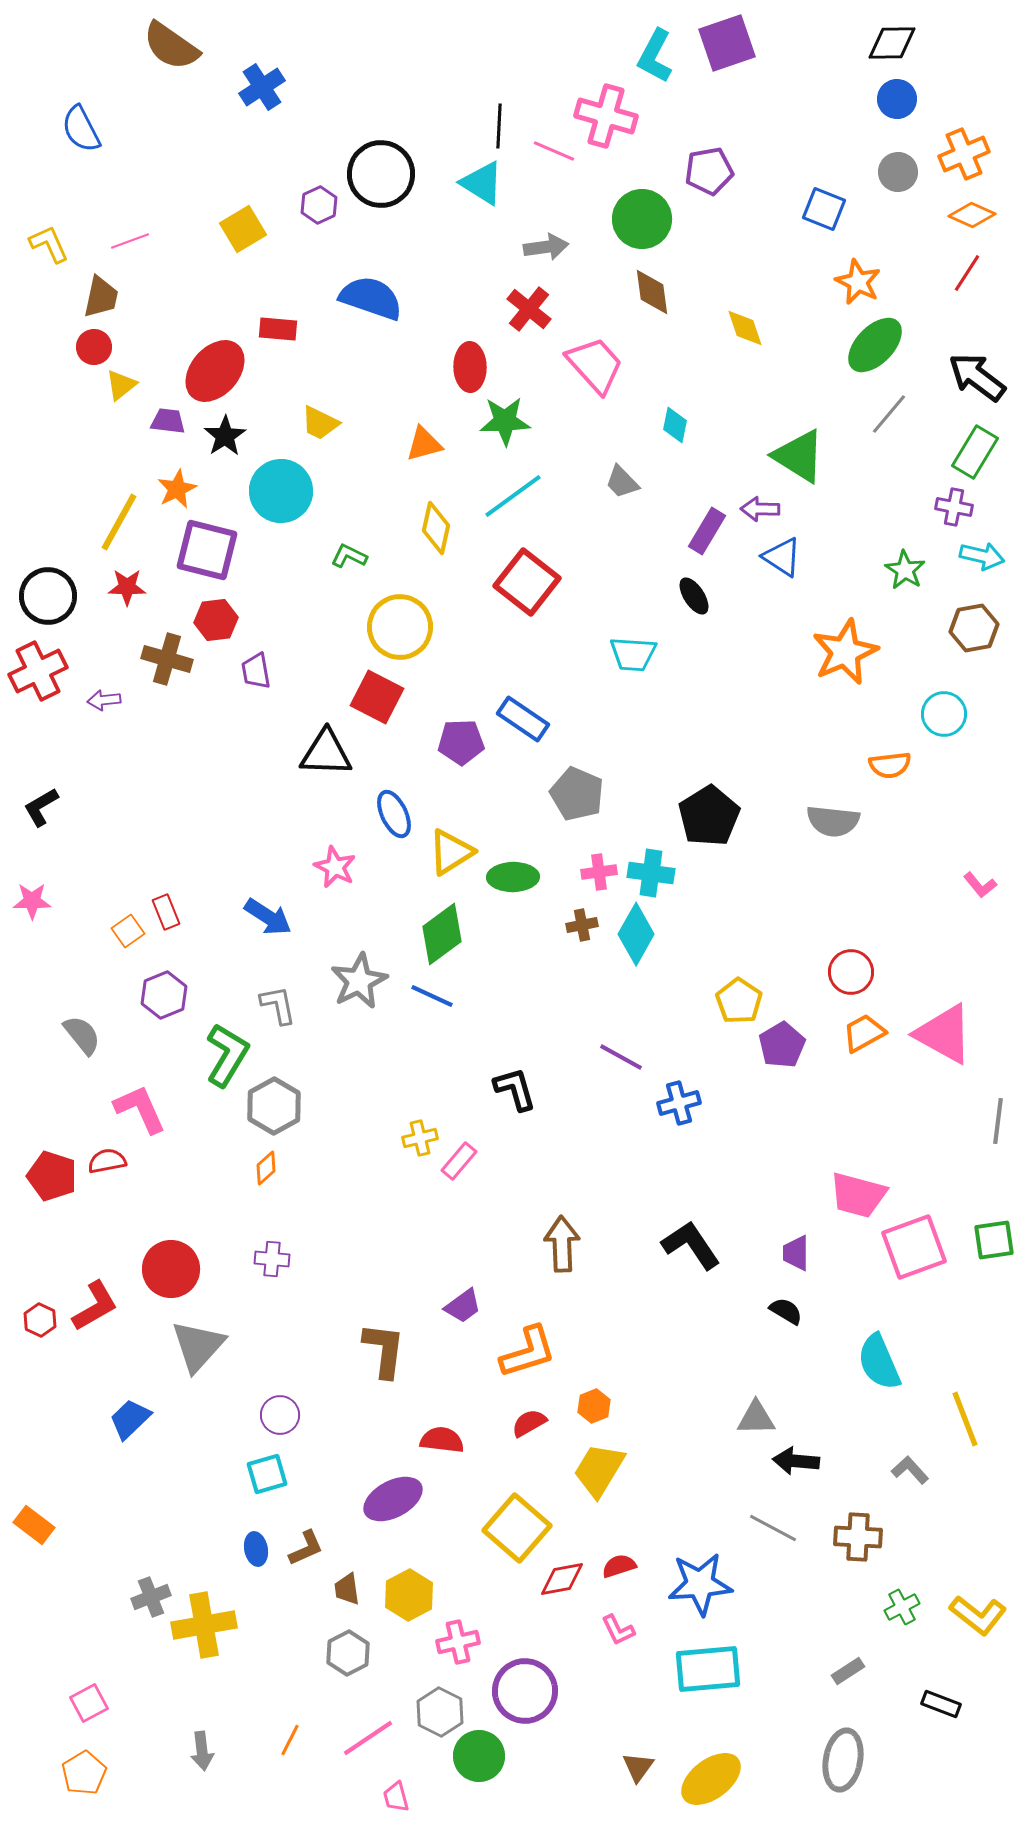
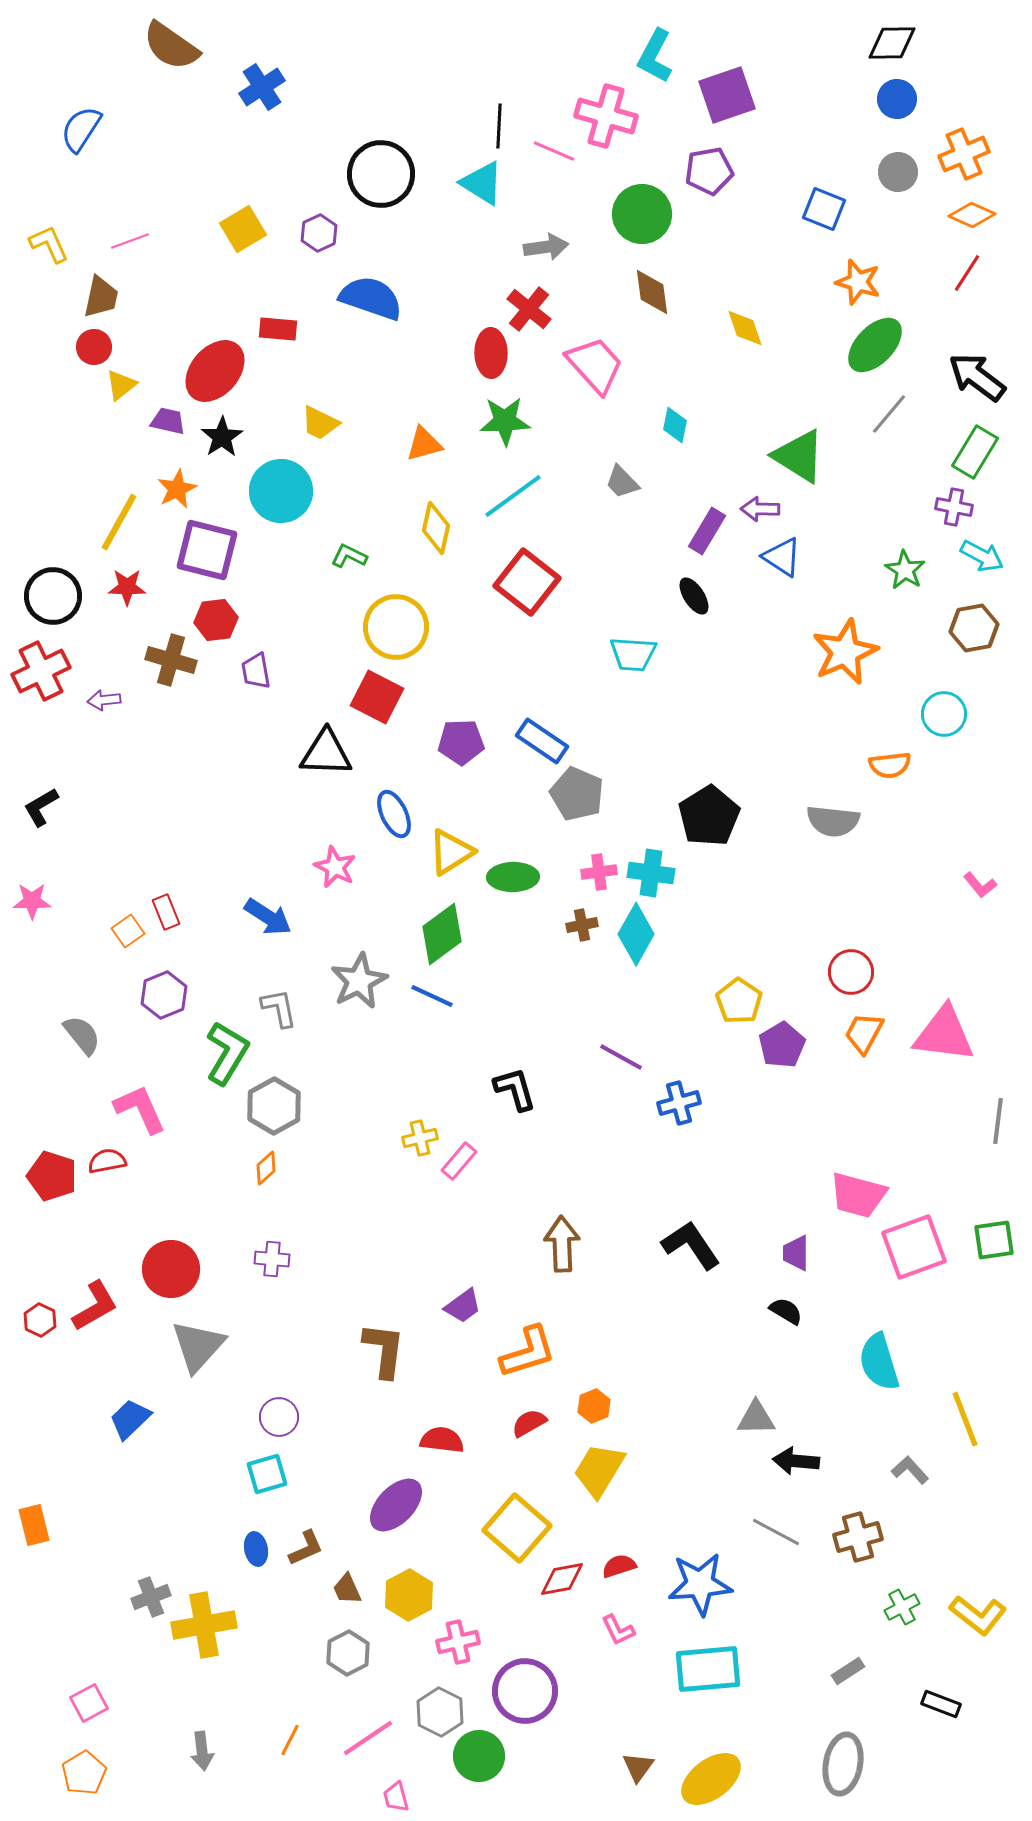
purple square at (727, 43): moved 52 px down
blue semicircle at (81, 129): rotated 60 degrees clockwise
purple hexagon at (319, 205): moved 28 px down
green circle at (642, 219): moved 5 px up
orange star at (858, 282): rotated 9 degrees counterclockwise
red ellipse at (470, 367): moved 21 px right, 14 px up
purple trapezoid at (168, 421): rotated 6 degrees clockwise
black star at (225, 436): moved 3 px left, 1 px down
cyan arrow at (982, 556): rotated 15 degrees clockwise
black circle at (48, 596): moved 5 px right
yellow circle at (400, 627): moved 4 px left
brown cross at (167, 659): moved 4 px right, 1 px down
red cross at (38, 671): moved 3 px right
blue rectangle at (523, 719): moved 19 px right, 22 px down
gray L-shape at (278, 1005): moved 1 px right, 3 px down
orange trapezoid at (864, 1033): rotated 33 degrees counterclockwise
pink triangle at (944, 1034): rotated 22 degrees counterclockwise
green L-shape at (227, 1055): moved 2 px up
cyan semicircle at (879, 1362): rotated 6 degrees clockwise
purple circle at (280, 1415): moved 1 px left, 2 px down
purple ellipse at (393, 1499): moved 3 px right, 6 px down; rotated 18 degrees counterclockwise
orange rectangle at (34, 1525): rotated 39 degrees clockwise
gray line at (773, 1528): moved 3 px right, 4 px down
brown cross at (858, 1537): rotated 18 degrees counterclockwise
brown trapezoid at (347, 1589): rotated 16 degrees counterclockwise
gray ellipse at (843, 1760): moved 4 px down
